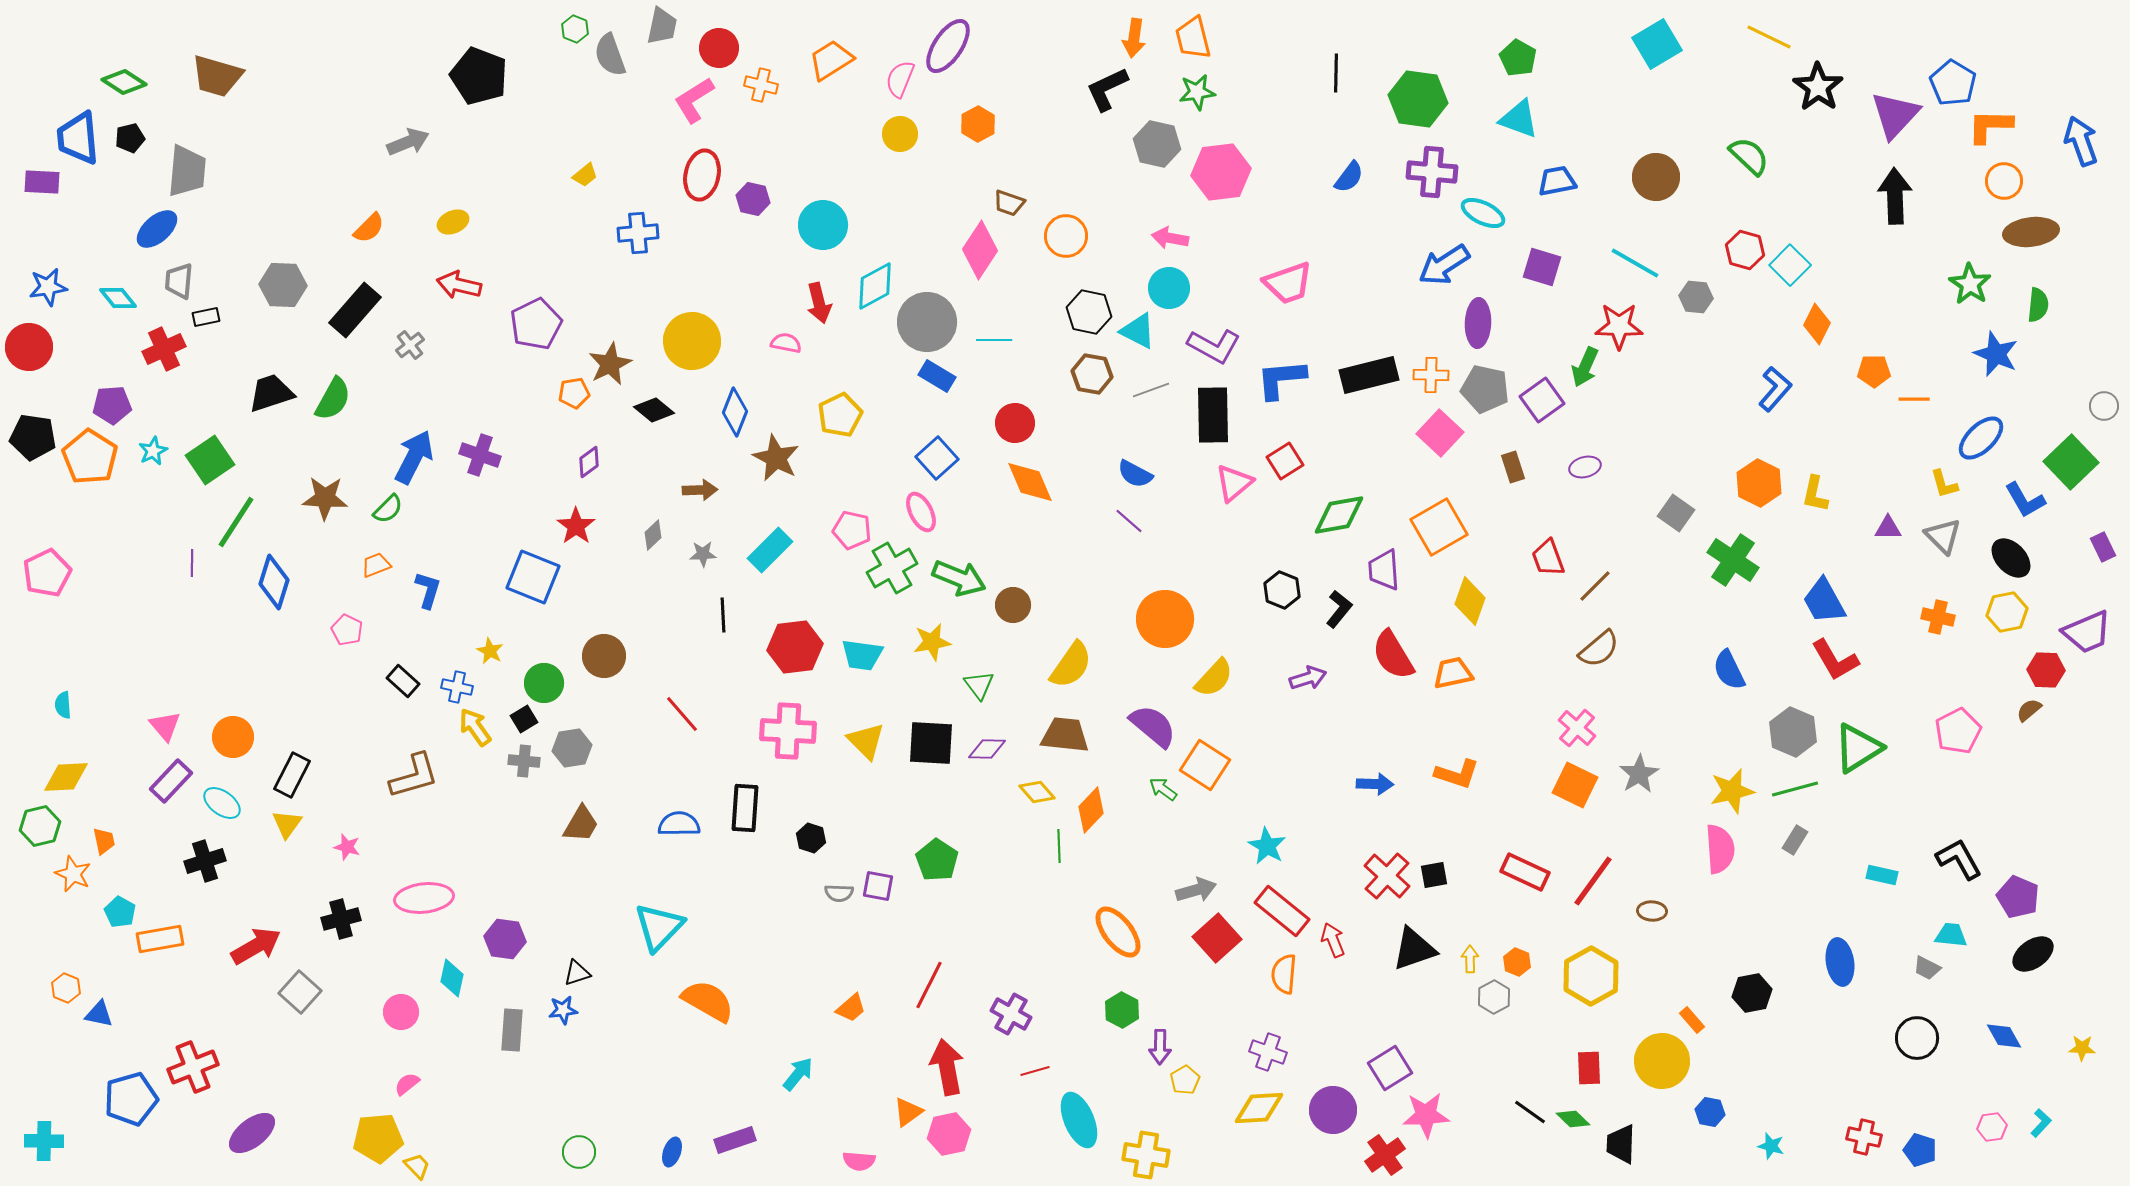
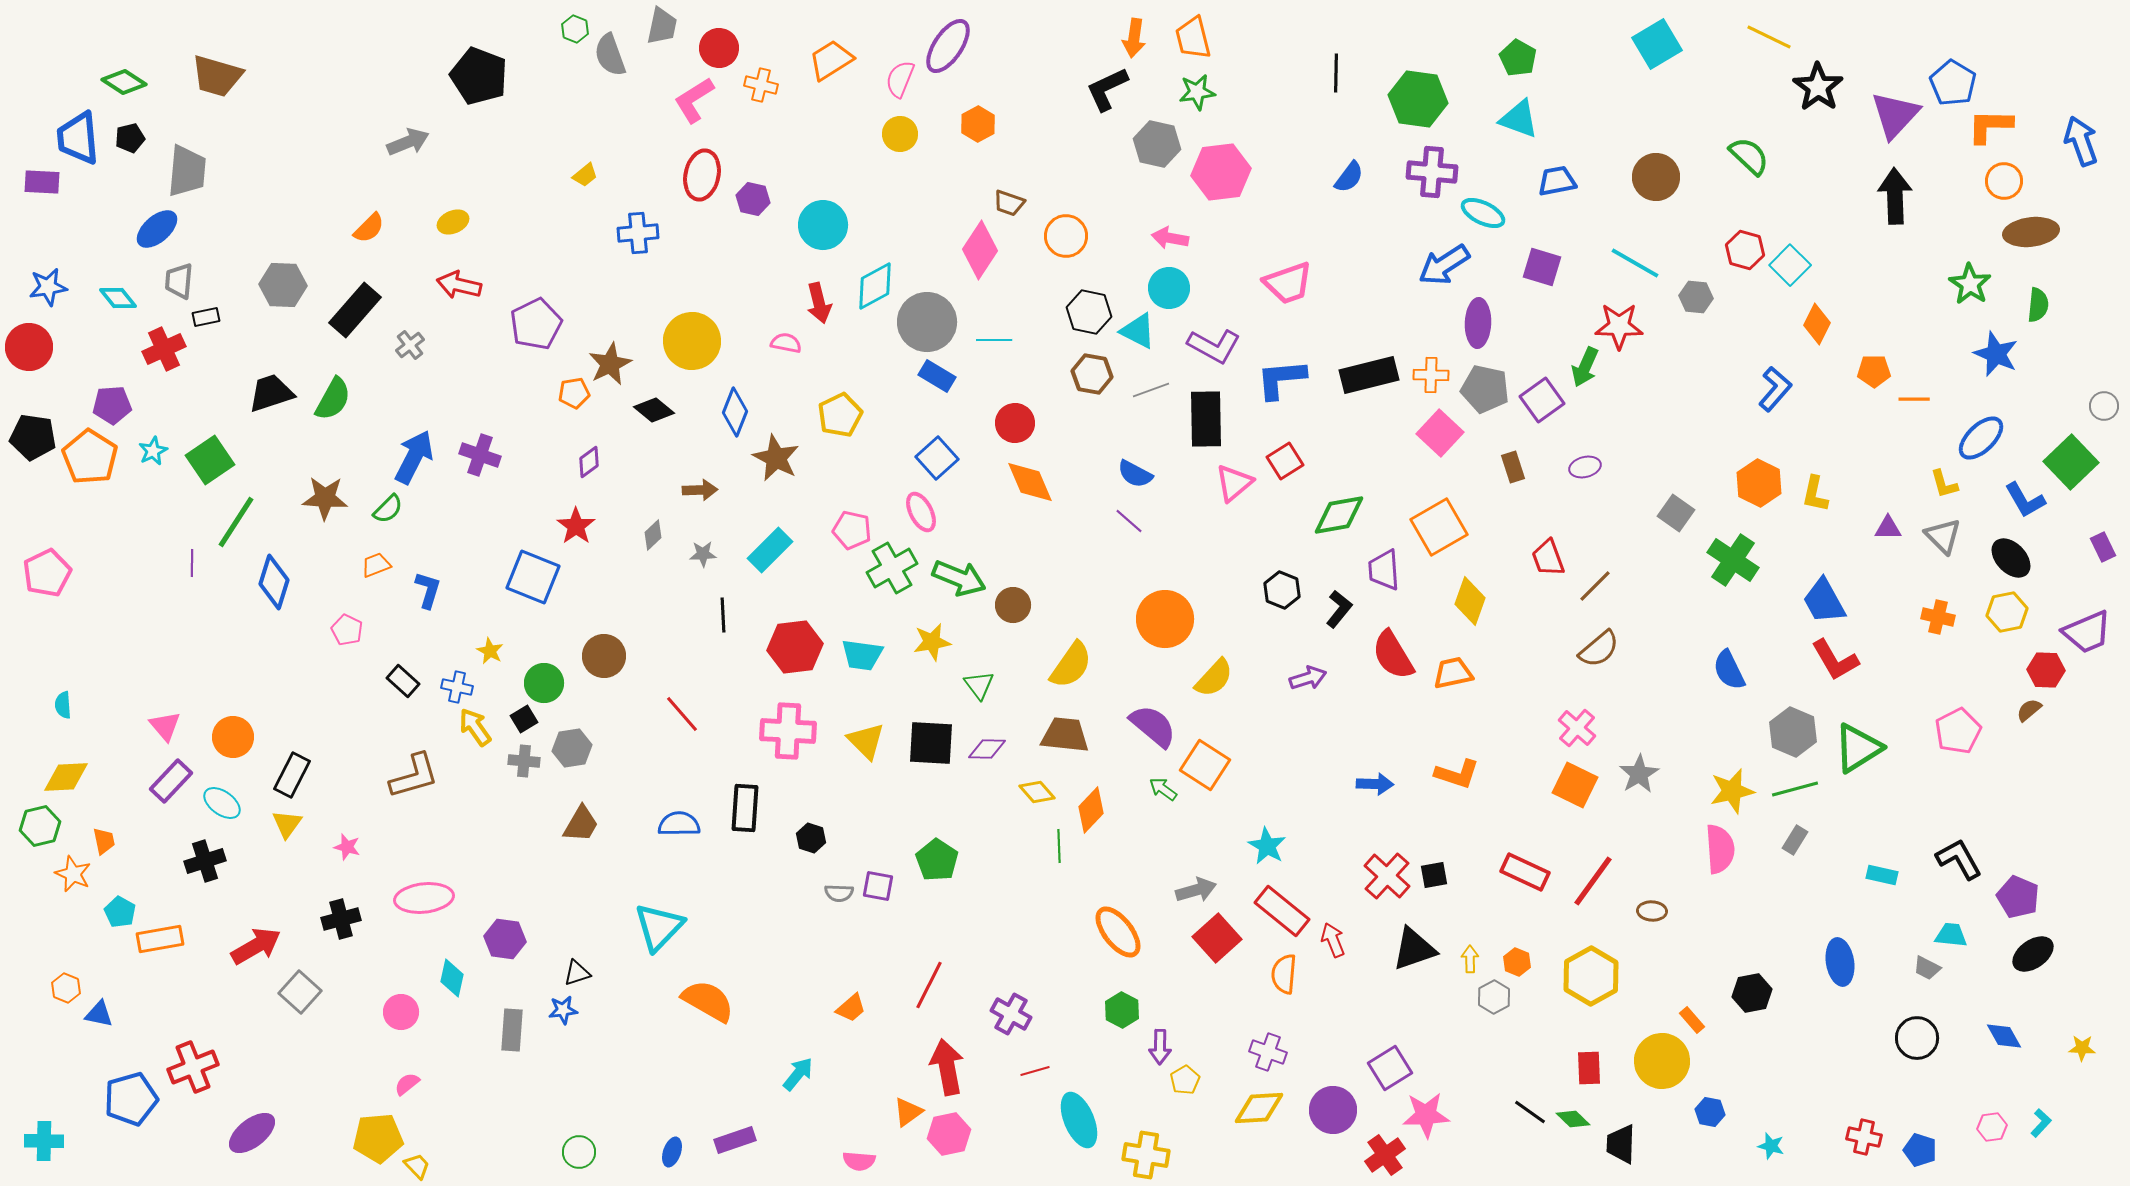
black rectangle at (1213, 415): moved 7 px left, 4 px down
